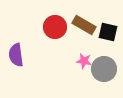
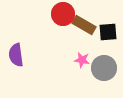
red circle: moved 8 px right, 13 px up
black square: rotated 18 degrees counterclockwise
pink star: moved 2 px left, 1 px up
gray circle: moved 1 px up
